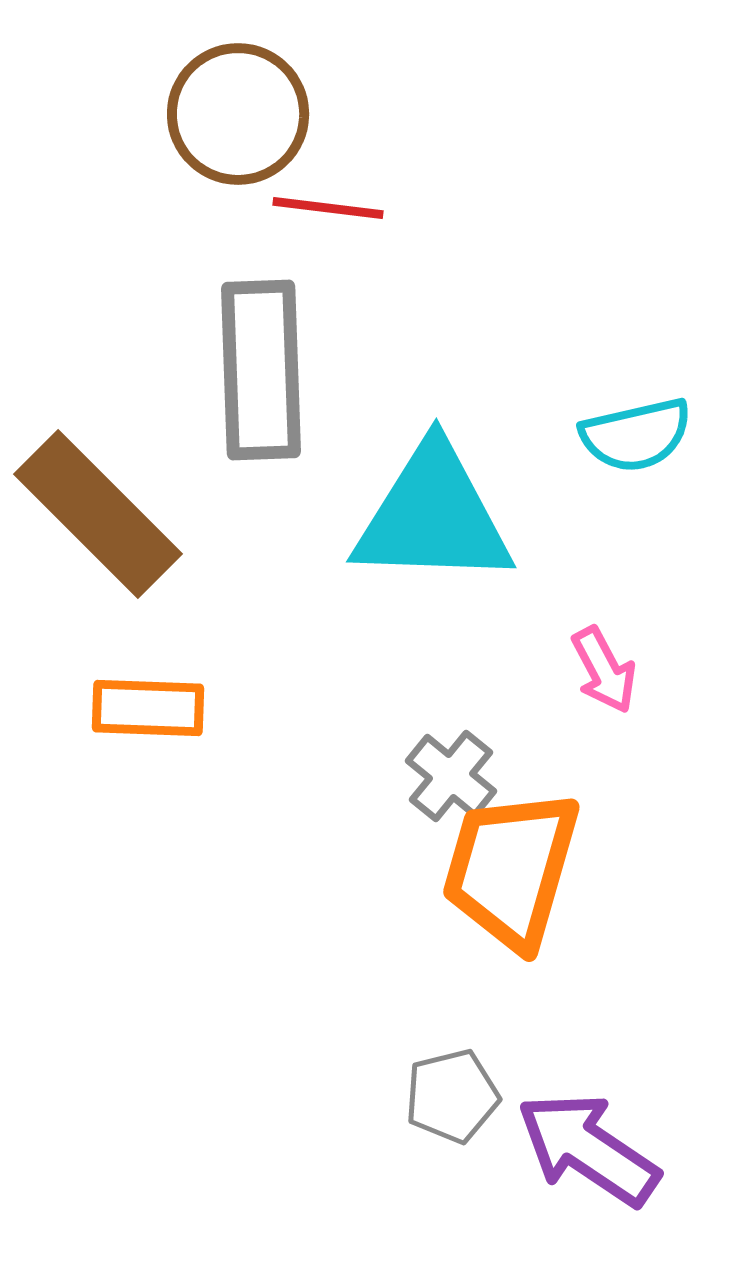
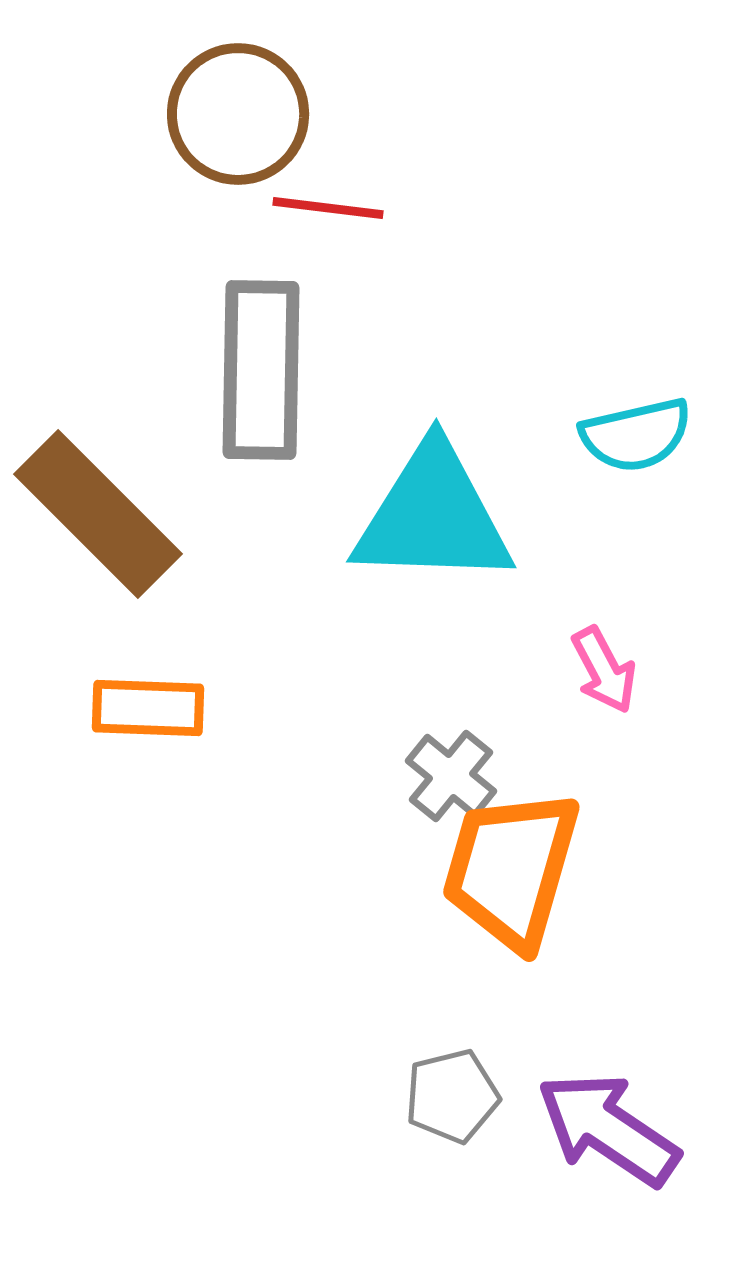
gray rectangle: rotated 3 degrees clockwise
purple arrow: moved 20 px right, 20 px up
